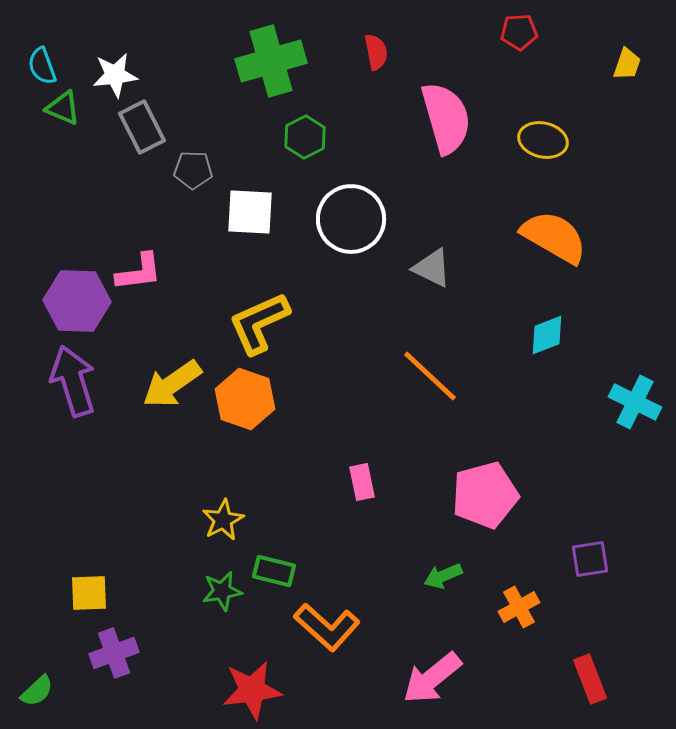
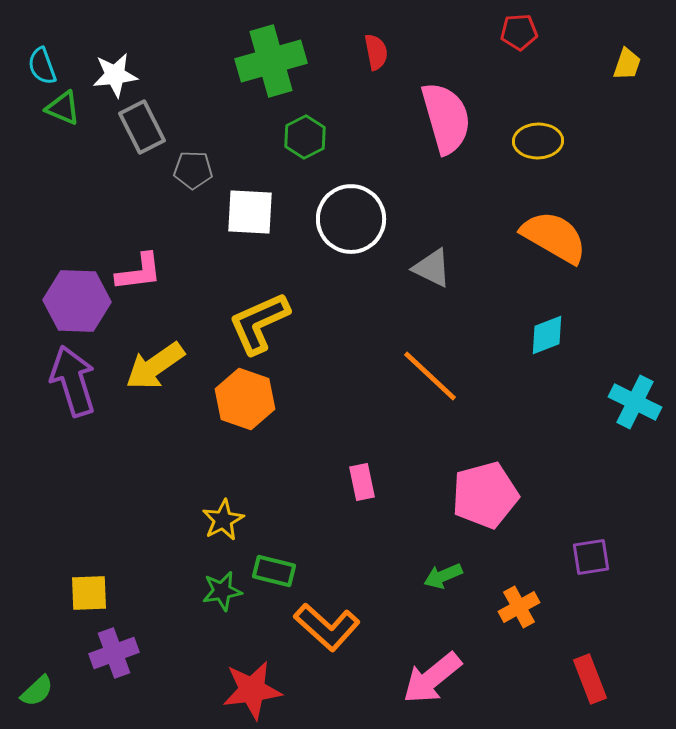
yellow ellipse: moved 5 px left, 1 px down; rotated 15 degrees counterclockwise
yellow arrow: moved 17 px left, 18 px up
purple square: moved 1 px right, 2 px up
